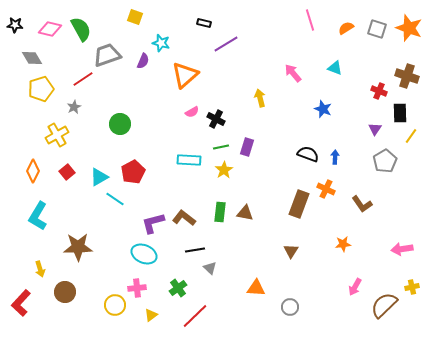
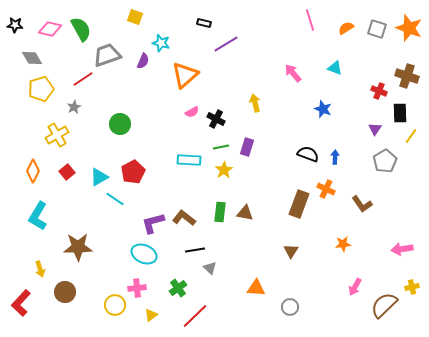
yellow arrow at (260, 98): moved 5 px left, 5 px down
